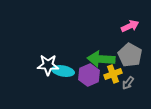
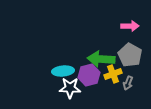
pink arrow: rotated 24 degrees clockwise
white star: moved 22 px right, 23 px down
cyan ellipse: rotated 15 degrees counterclockwise
purple hexagon: rotated 10 degrees clockwise
gray arrow: rotated 16 degrees counterclockwise
